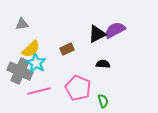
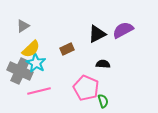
gray triangle: moved 1 px right, 2 px down; rotated 24 degrees counterclockwise
purple semicircle: moved 8 px right
pink pentagon: moved 8 px right
